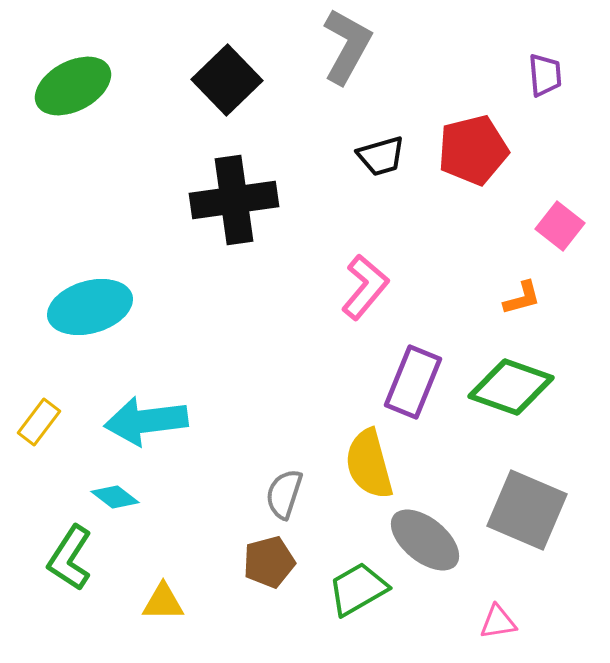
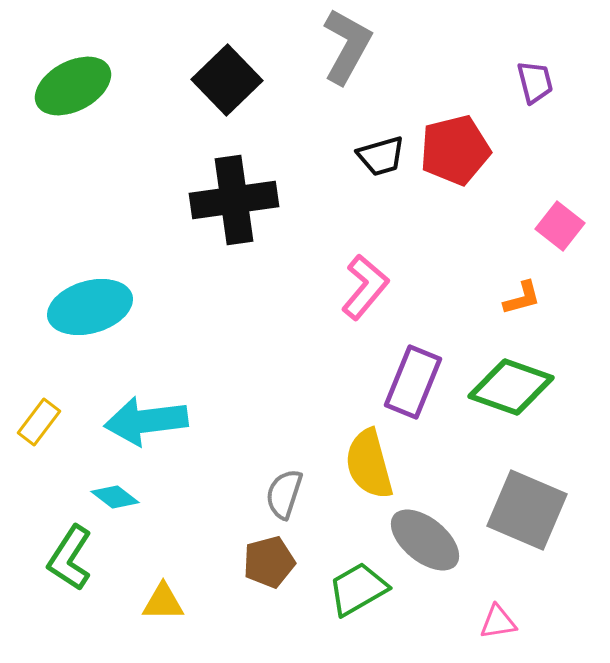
purple trapezoid: moved 10 px left, 7 px down; rotated 9 degrees counterclockwise
red pentagon: moved 18 px left
